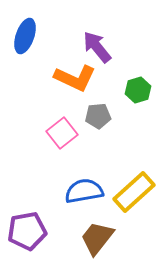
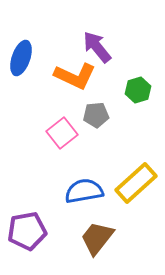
blue ellipse: moved 4 px left, 22 px down
orange L-shape: moved 2 px up
gray pentagon: moved 2 px left, 1 px up
yellow rectangle: moved 2 px right, 9 px up
